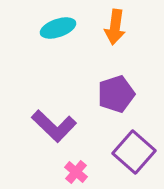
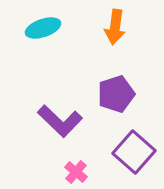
cyan ellipse: moved 15 px left
purple L-shape: moved 6 px right, 5 px up
